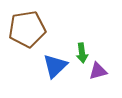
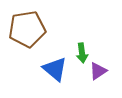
blue triangle: moved 3 px down; rotated 36 degrees counterclockwise
purple triangle: rotated 18 degrees counterclockwise
